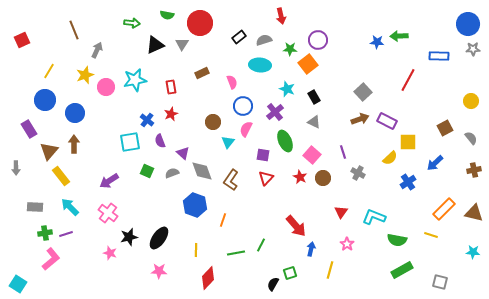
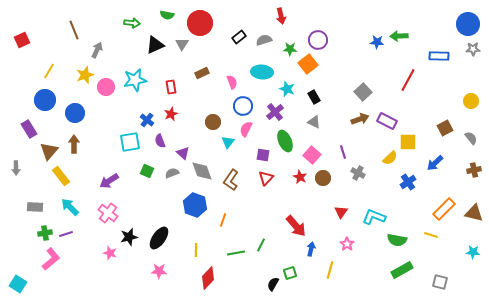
cyan ellipse at (260, 65): moved 2 px right, 7 px down
